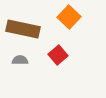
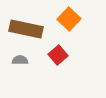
orange square: moved 2 px down
brown rectangle: moved 3 px right
